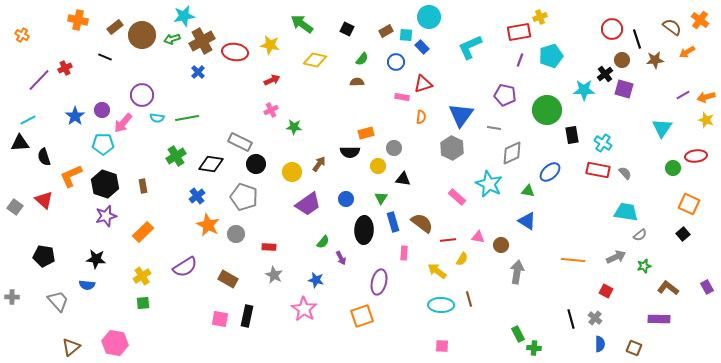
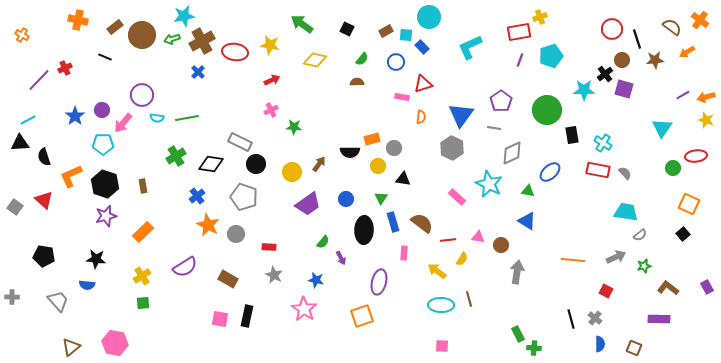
purple pentagon at (505, 95): moved 4 px left, 6 px down; rotated 25 degrees clockwise
orange rectangle at (366, 133): moved 6 px right, 6 px down
